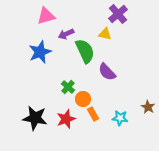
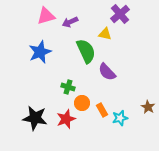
purple cross: moved 2 px right
purple arrow: moved 4 px right, 12 px up
green semicircle: moved 1 px right
green cross: rotated 24 degrees counterclockwise
orange circle: moved 1 px left, 4 px down
orange rectangle: moved 9 px right, 4 px up
cyan star: rotated 21 degrees counterclockwise
